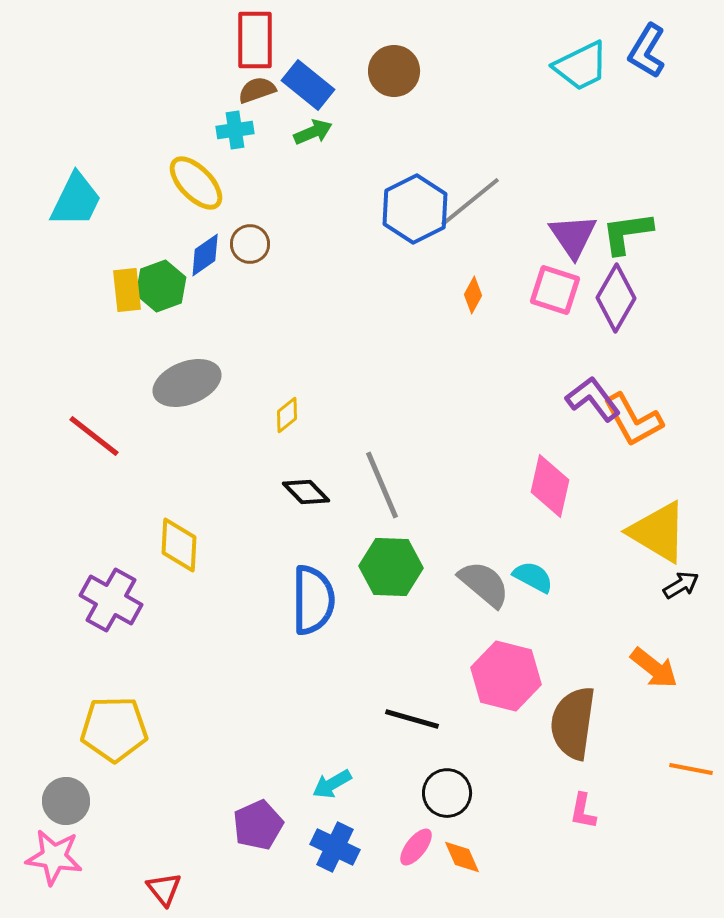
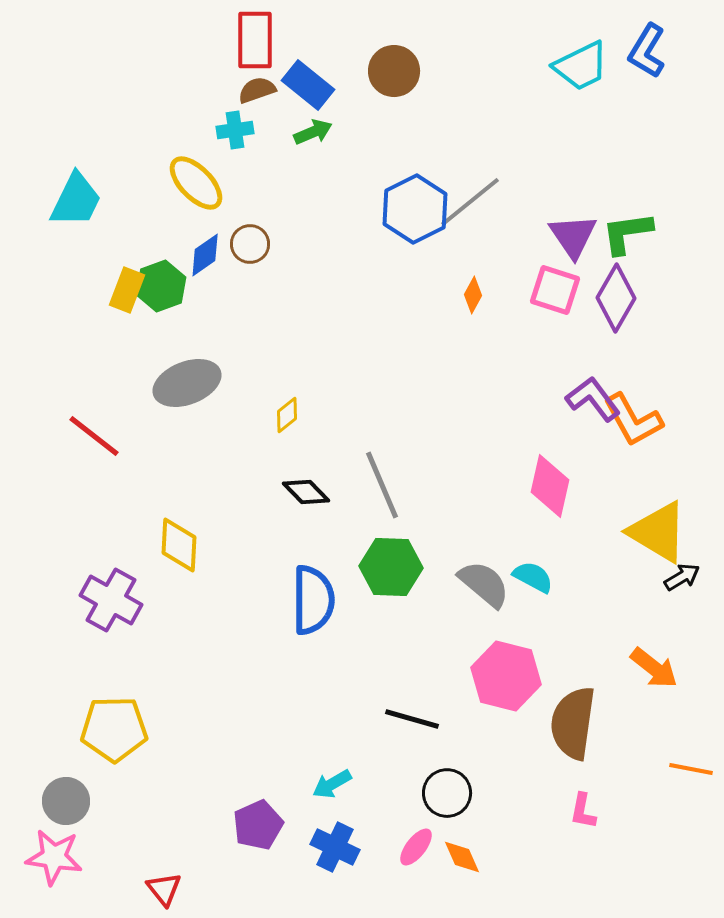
yellow rectangle at (127, 290): rotated 27 degrees clockwise
black arrow at (681, 585): moved 1 px right, 8 px up
